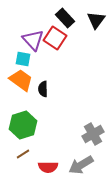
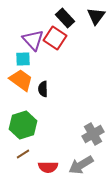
black triangle: moved 4 px up
cyan square: rotated 14 degrees counterclockwise
